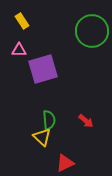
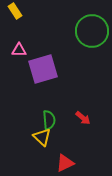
yellow rectangle: moved 7 px left, 10 px up
red arrow: moved 3 px left, 3 px up
